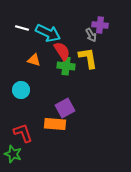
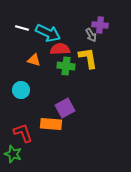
red semicircle: moved 2 px left, 2 px up; rotated 60 degrees counterclockwise
orange rectangle: moved 4 px left
